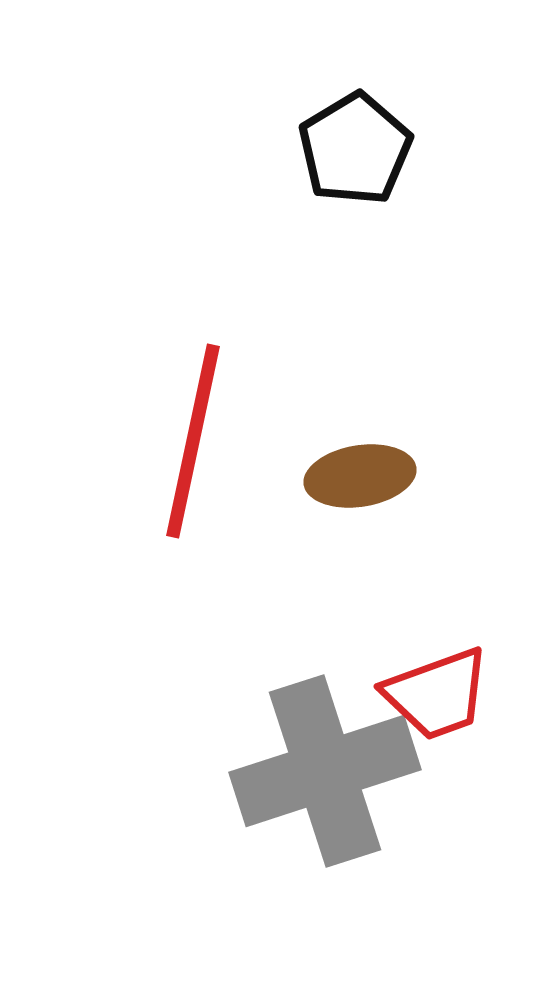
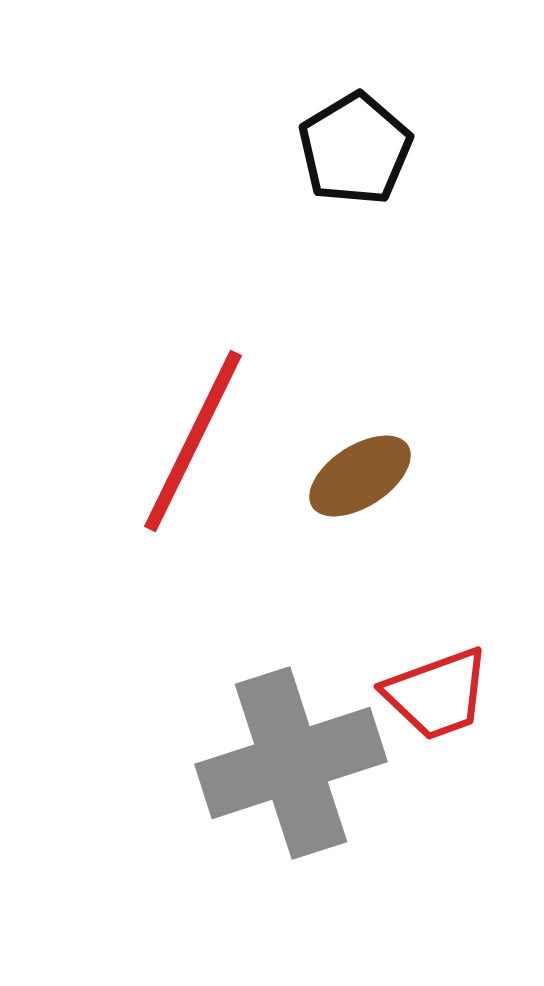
red line: rotated 14 degrees clockwise
brown ellipse: rotated 24 degrees counterclockwise
gray cross: moved 34 px left, 8 px up
